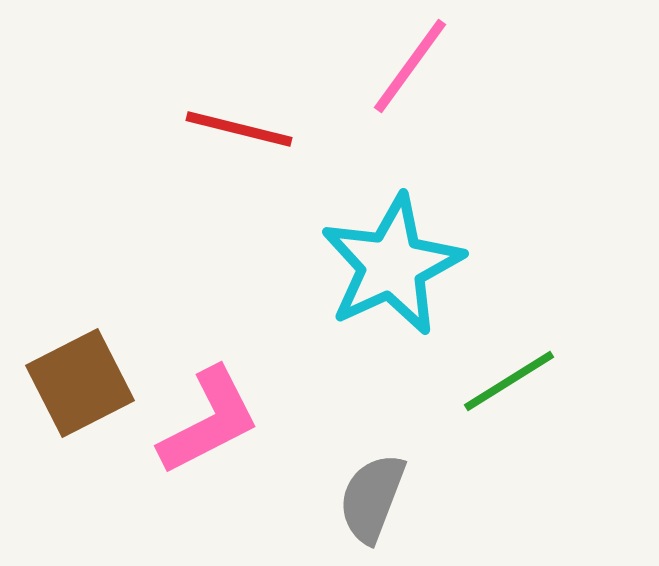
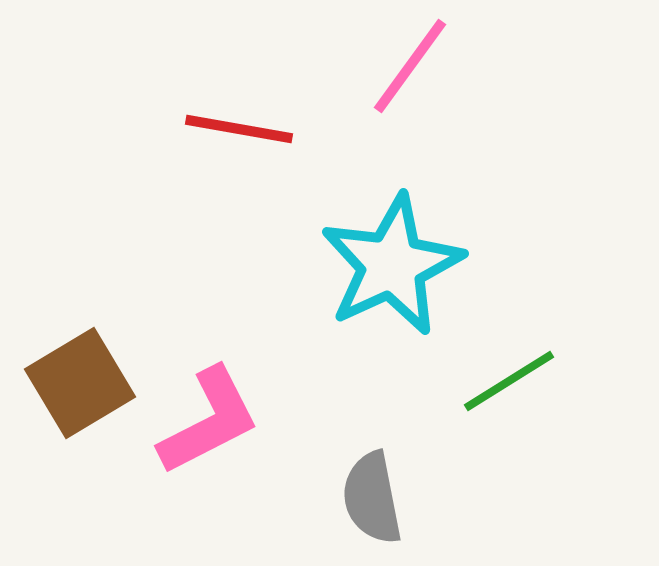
red line: rotated 4 degrees counterclockwise
brown square: rotated 4 degrees counterclockwise
gray semicircle: rotated 32 degrees counterclockwise
